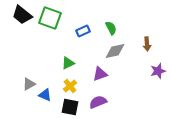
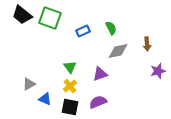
gray diamond: moved 3 px right
green triangle: moved 2 px right, 4 px down; rotated 40 degrees counterclockwise
blue triangle: moved 4 px down
